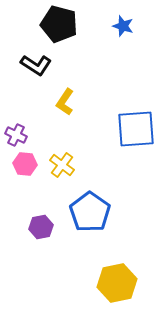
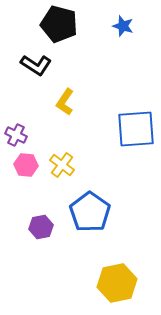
pink hexagon: moved 1 px right, 1 px down
